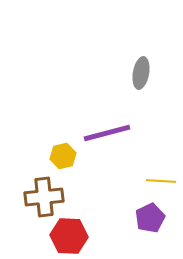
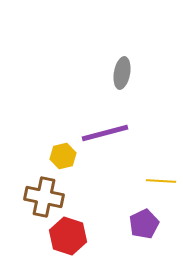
gray ellipse: moved 19 px left
purple line: moved 2 px left
brown cross: rotated 18 degrees clockwise
purple pentagon: moved 6 px left, 6 px down
red hexagon: moved 1 px left; rotated 15 degrees clockwise
